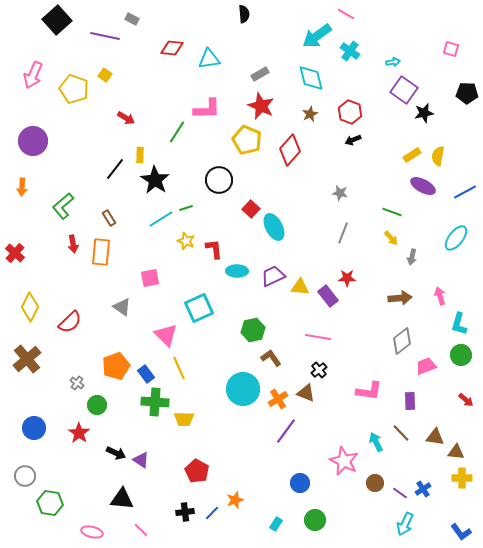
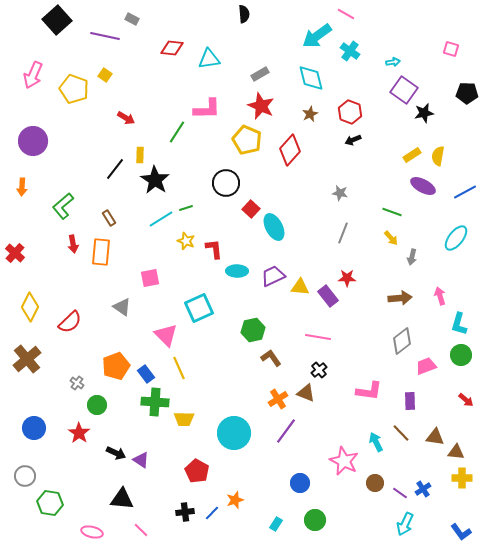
black circle at (219, 180): moved 7 px right, 3 px down
cyan circle at (243, 389): moved 9 px left, 44 px down
